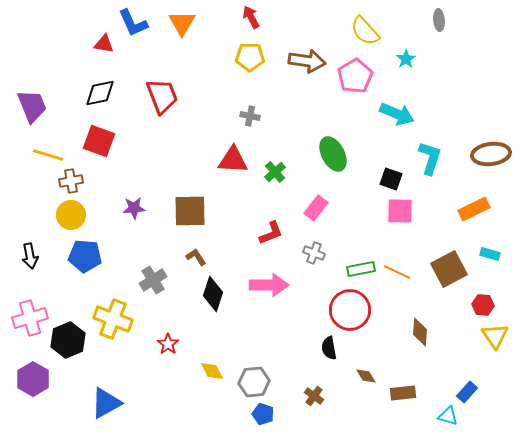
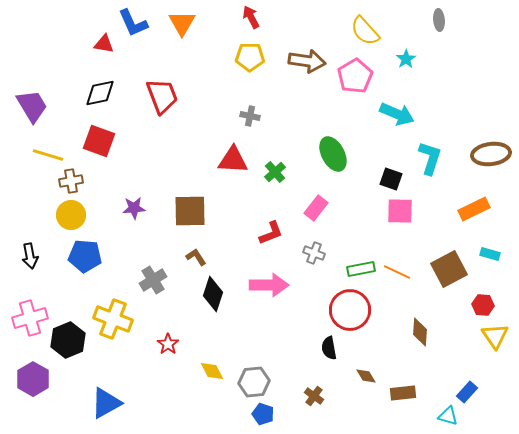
purple trapezoid at (32, 106): rotated 9 degrees counterclockwise
